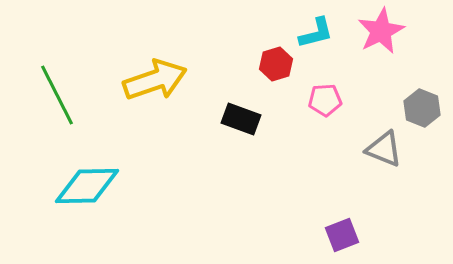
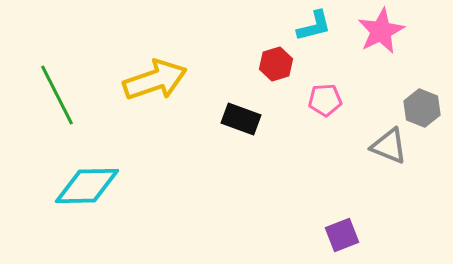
cyan L-shape: moved 2 px left, 7 px up
gray triangle: moved 5 px right, 3 px up
